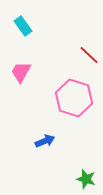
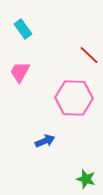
cyan rectangle: moved 3 px down
pink trapezoid: moved 1 px left
pink hexagon: rotated 15 degrees counterclockwise
